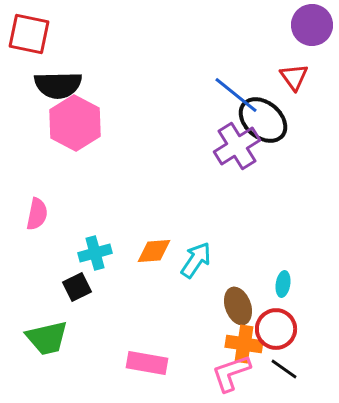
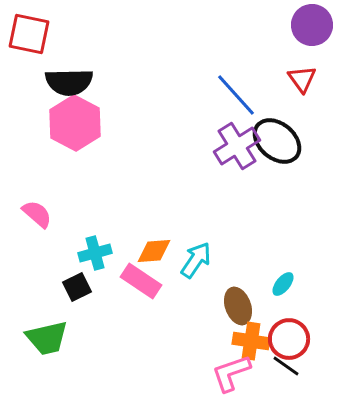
red triangle: moved 8 px right, 2 px down
black semicircle: moved 11 px right, 3 px up
blue line: rotated 9 degrees clockwise
black ellipse: moved 14 px right, 21 px down
pink semicircle: rotated 60 degrees counterclockwise
cyan ellipse: rotated 30 degrees clockwise
red circle: moved 13 px right, 10 px down
orange cross: moved 7 px right, 3 px up
pink rectangle: moved 6 px left, 82 px up; rotated 24 degrees clockwise
black line: moved 2 px right, 3 px up
